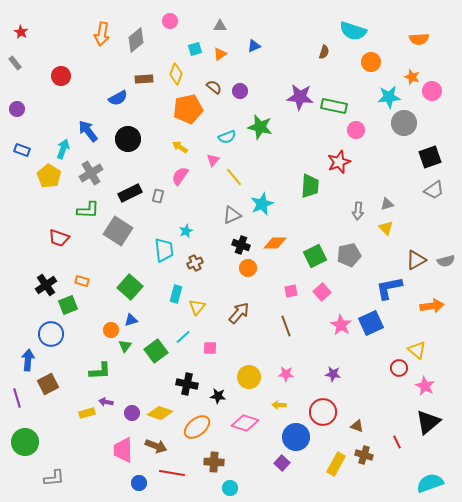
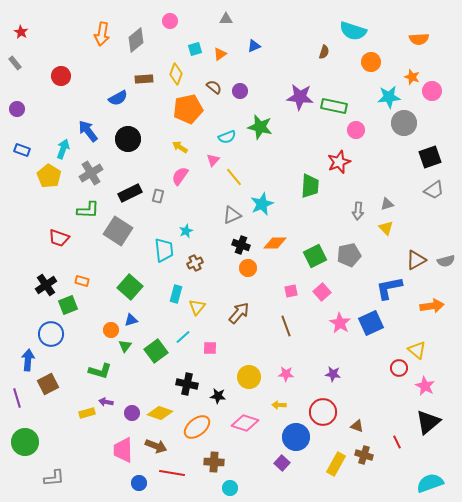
gray triangle at (220, 26): moved 6 px right, 7 px up
pink star at (341, 325): moved 1 px left, 2 px up
green L-shape at (100, 371): rotated 20 degrees clockwise
